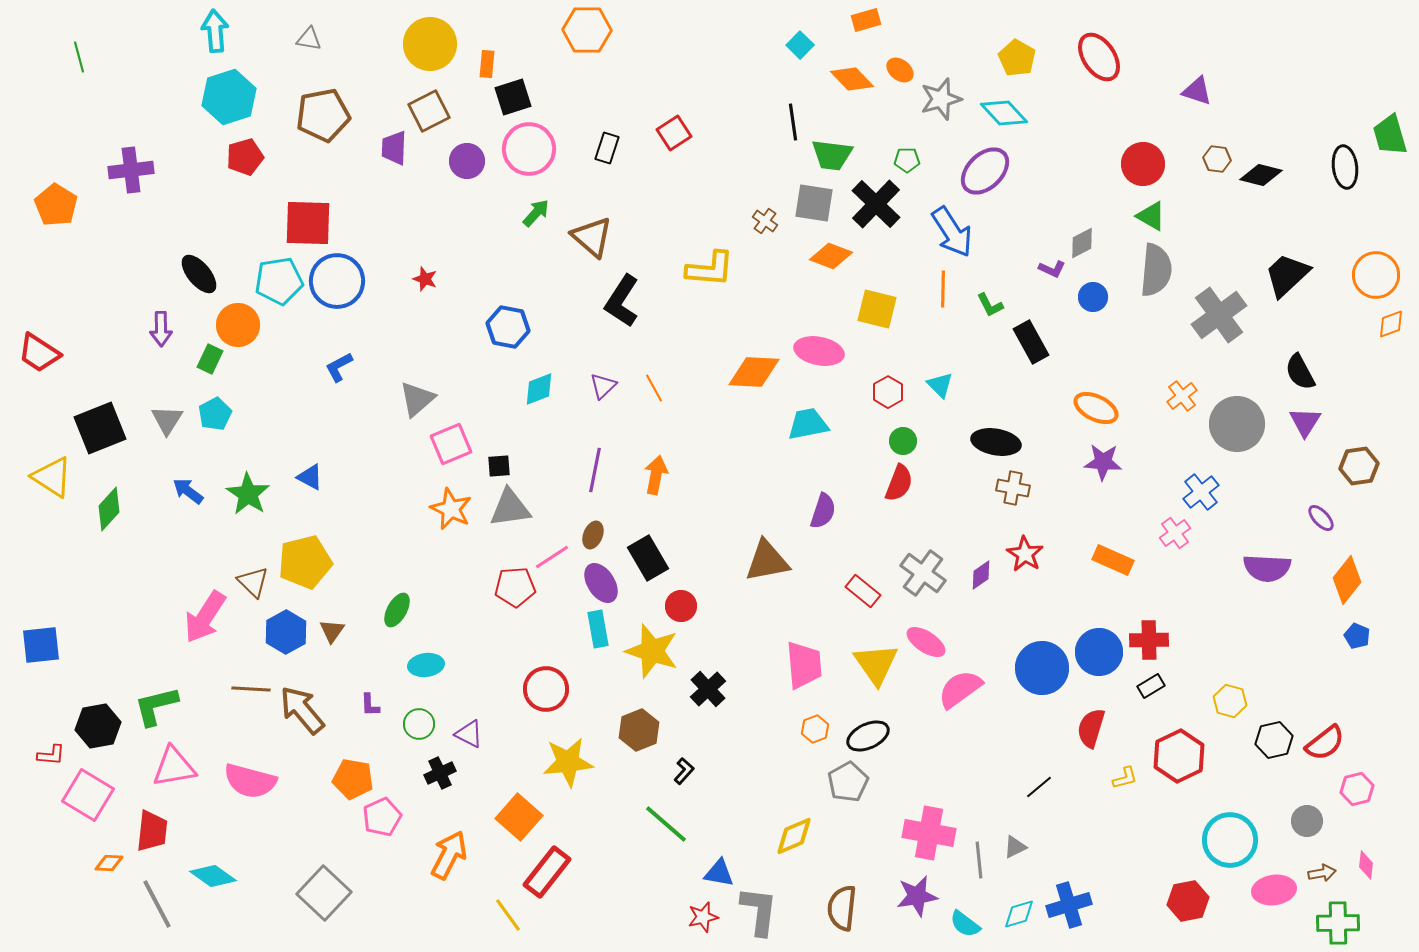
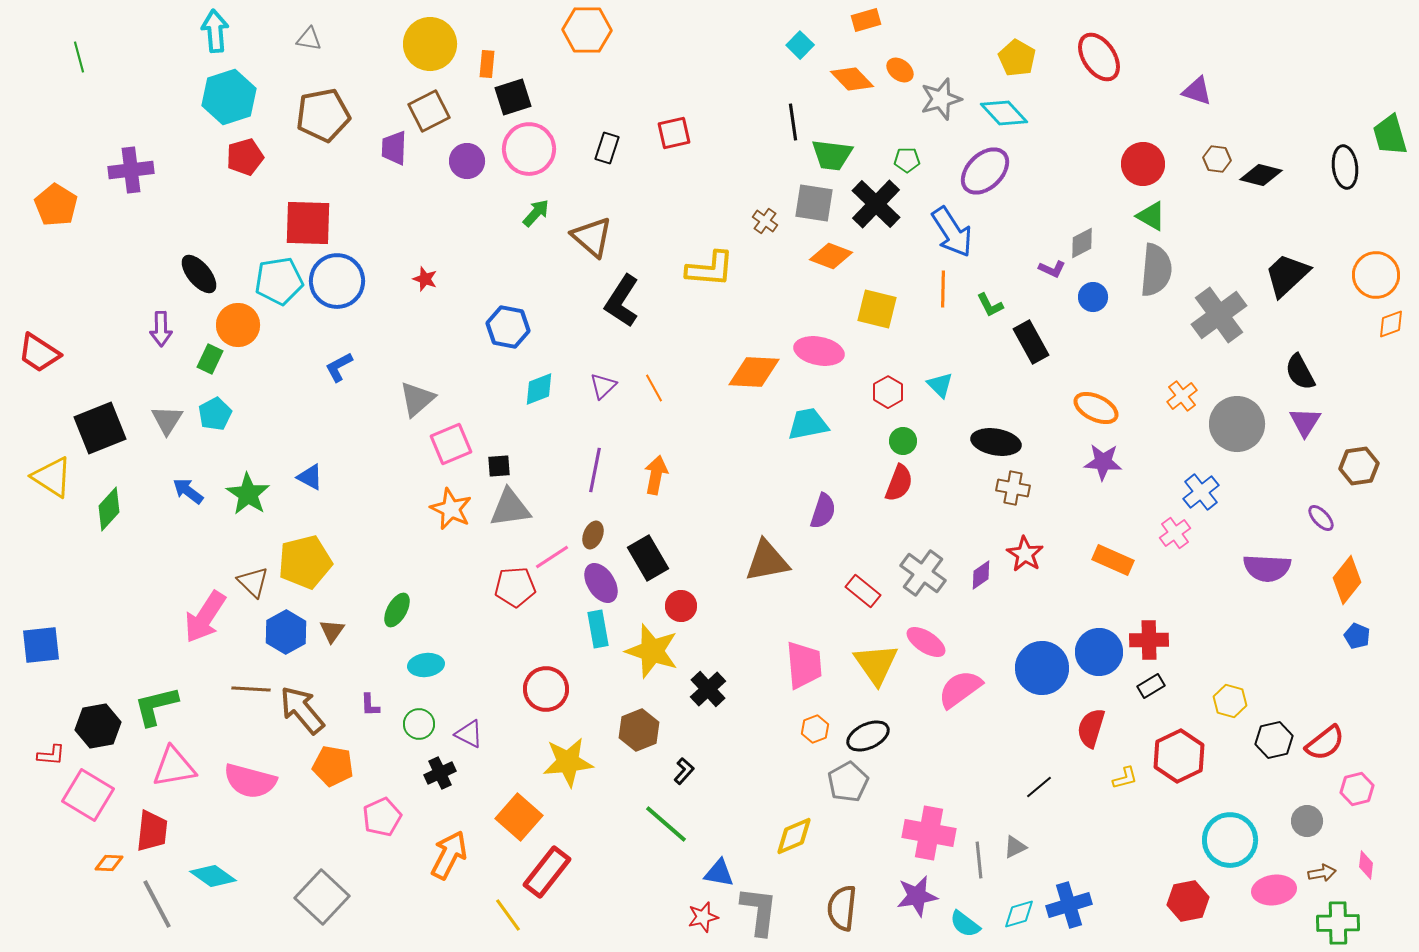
red square at (674, 133): rotated 20 degrees clockwise
orange pentagon at (353, 779): moved 20 px left, 13 px up
gray square at (324, 893): moved 2 px left, 4 px down
